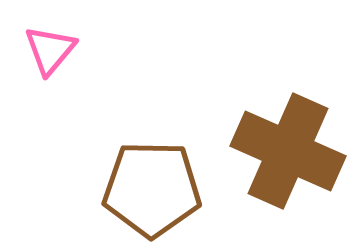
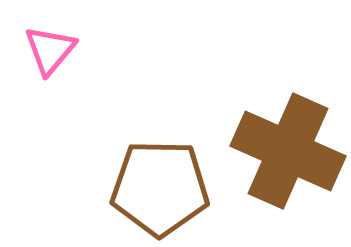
brown pentagon: moved 8 px right, 1 px up
